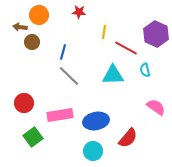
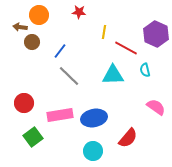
blue line: moved 3 px left, 1 px up; rotated 21 degrees clockwise
blue ellipse: moved 2 px left, 3 px up
